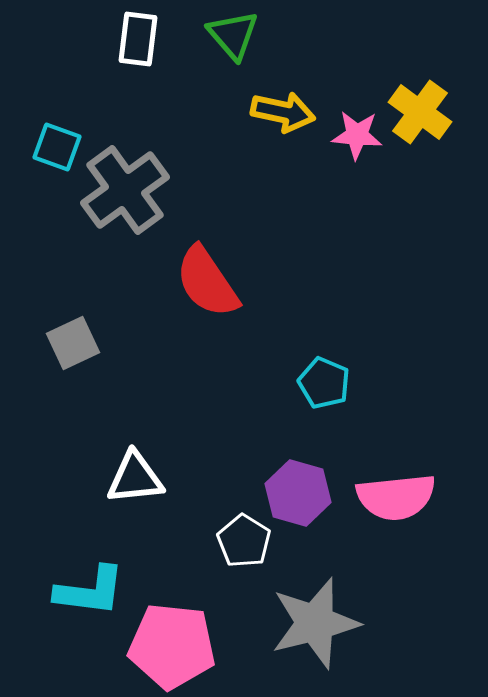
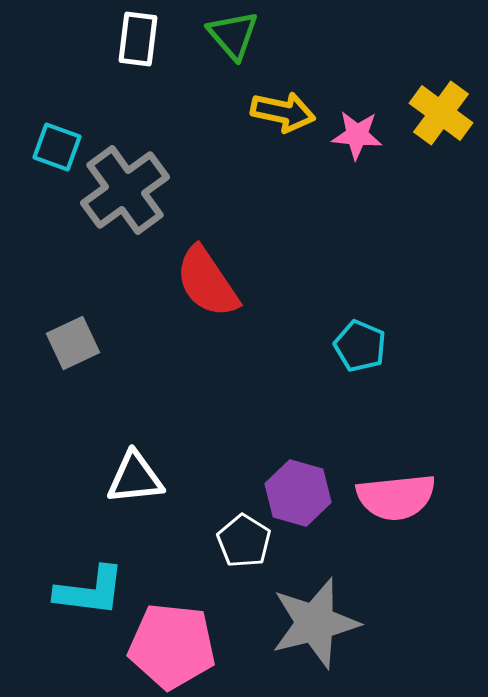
yellow cross: moved 21 px right, 1 px down
cyan pentagon: moved 36 px right, 37 px up
